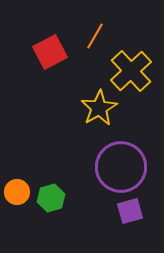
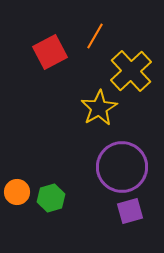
purple circle: moved 1 px right
